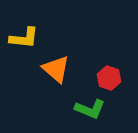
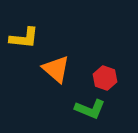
red hexagon: moved 4 px left
